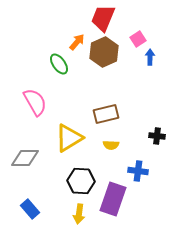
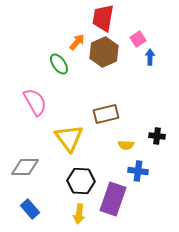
red trapezoid: rotated 12 degrees counterclockwise
yellow triangle: rotated 36 degrees counterclockwise
yellow semicircle: moved 15 px right
gray diamond: moved 9 px down
